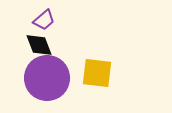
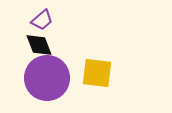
purple trapezoid: moved 2 px left
